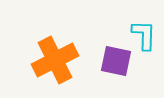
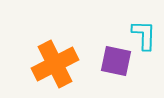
orange cross: moved 4 px down
